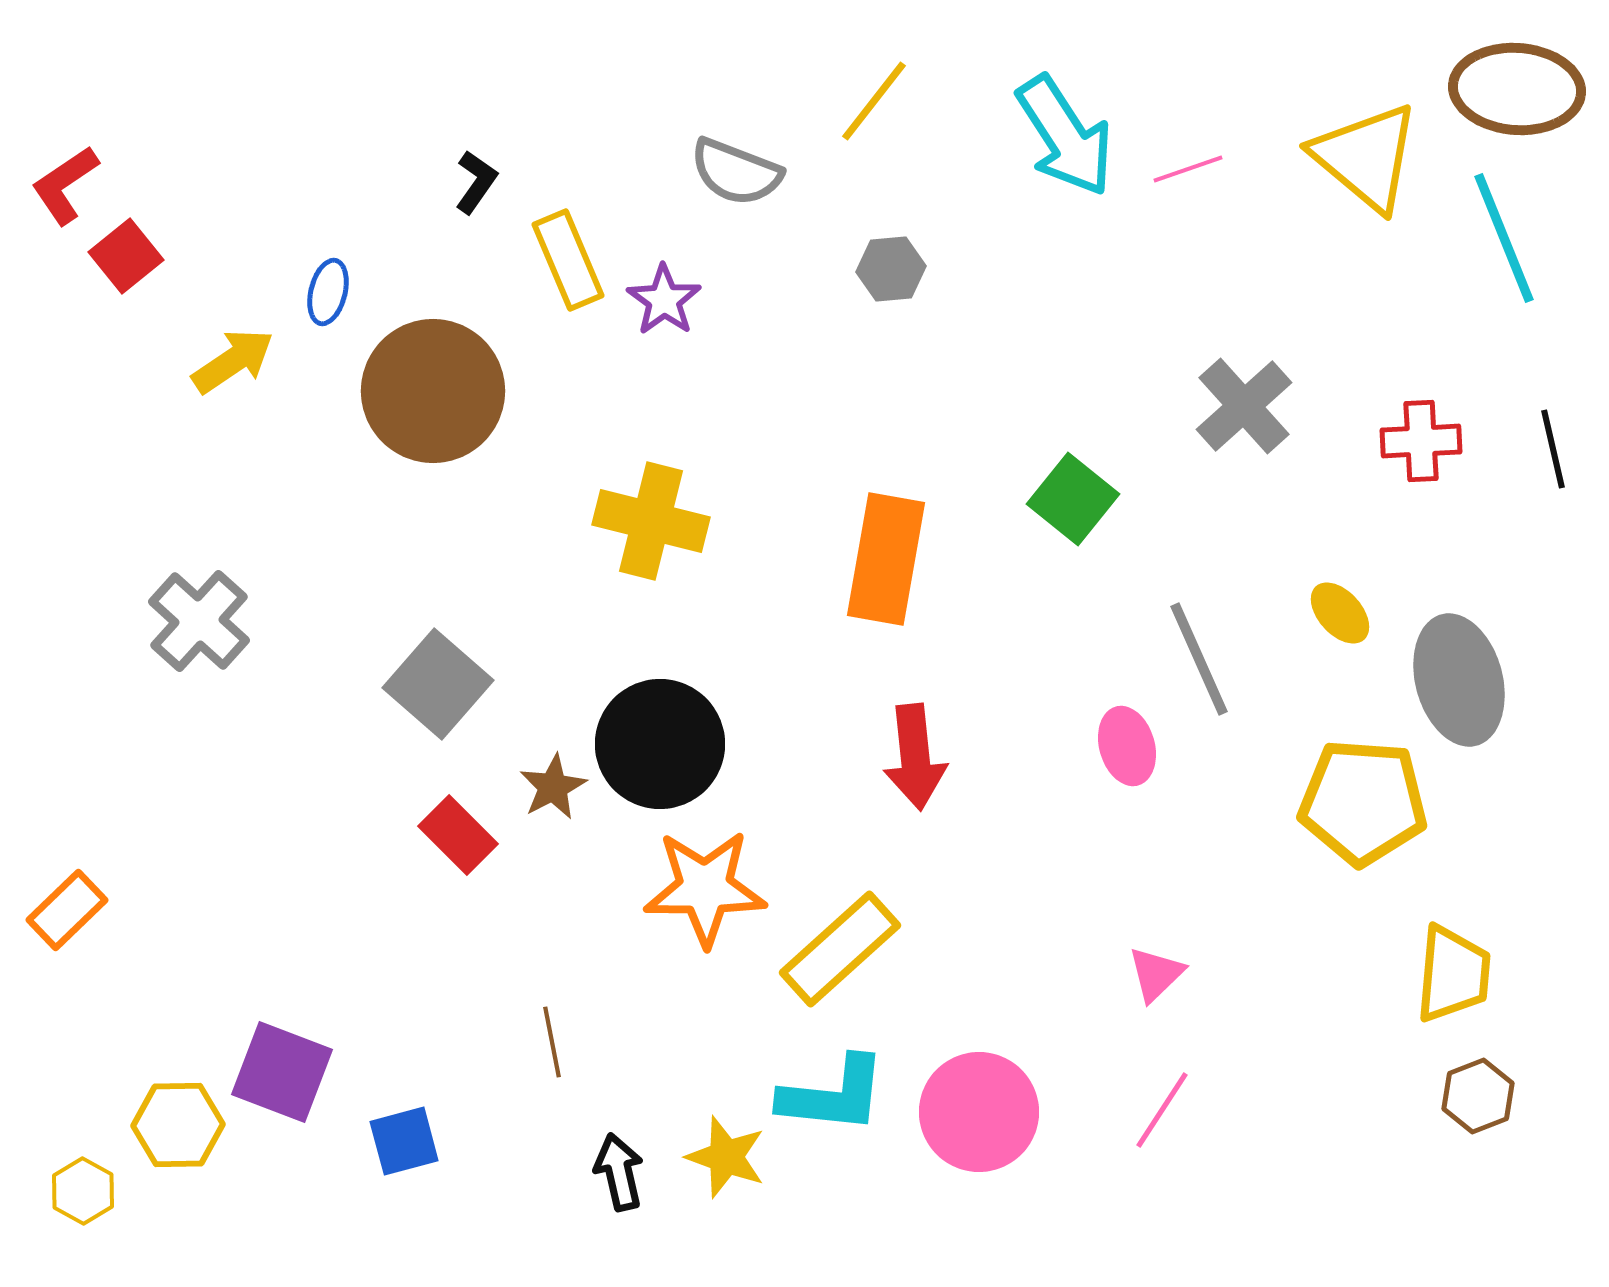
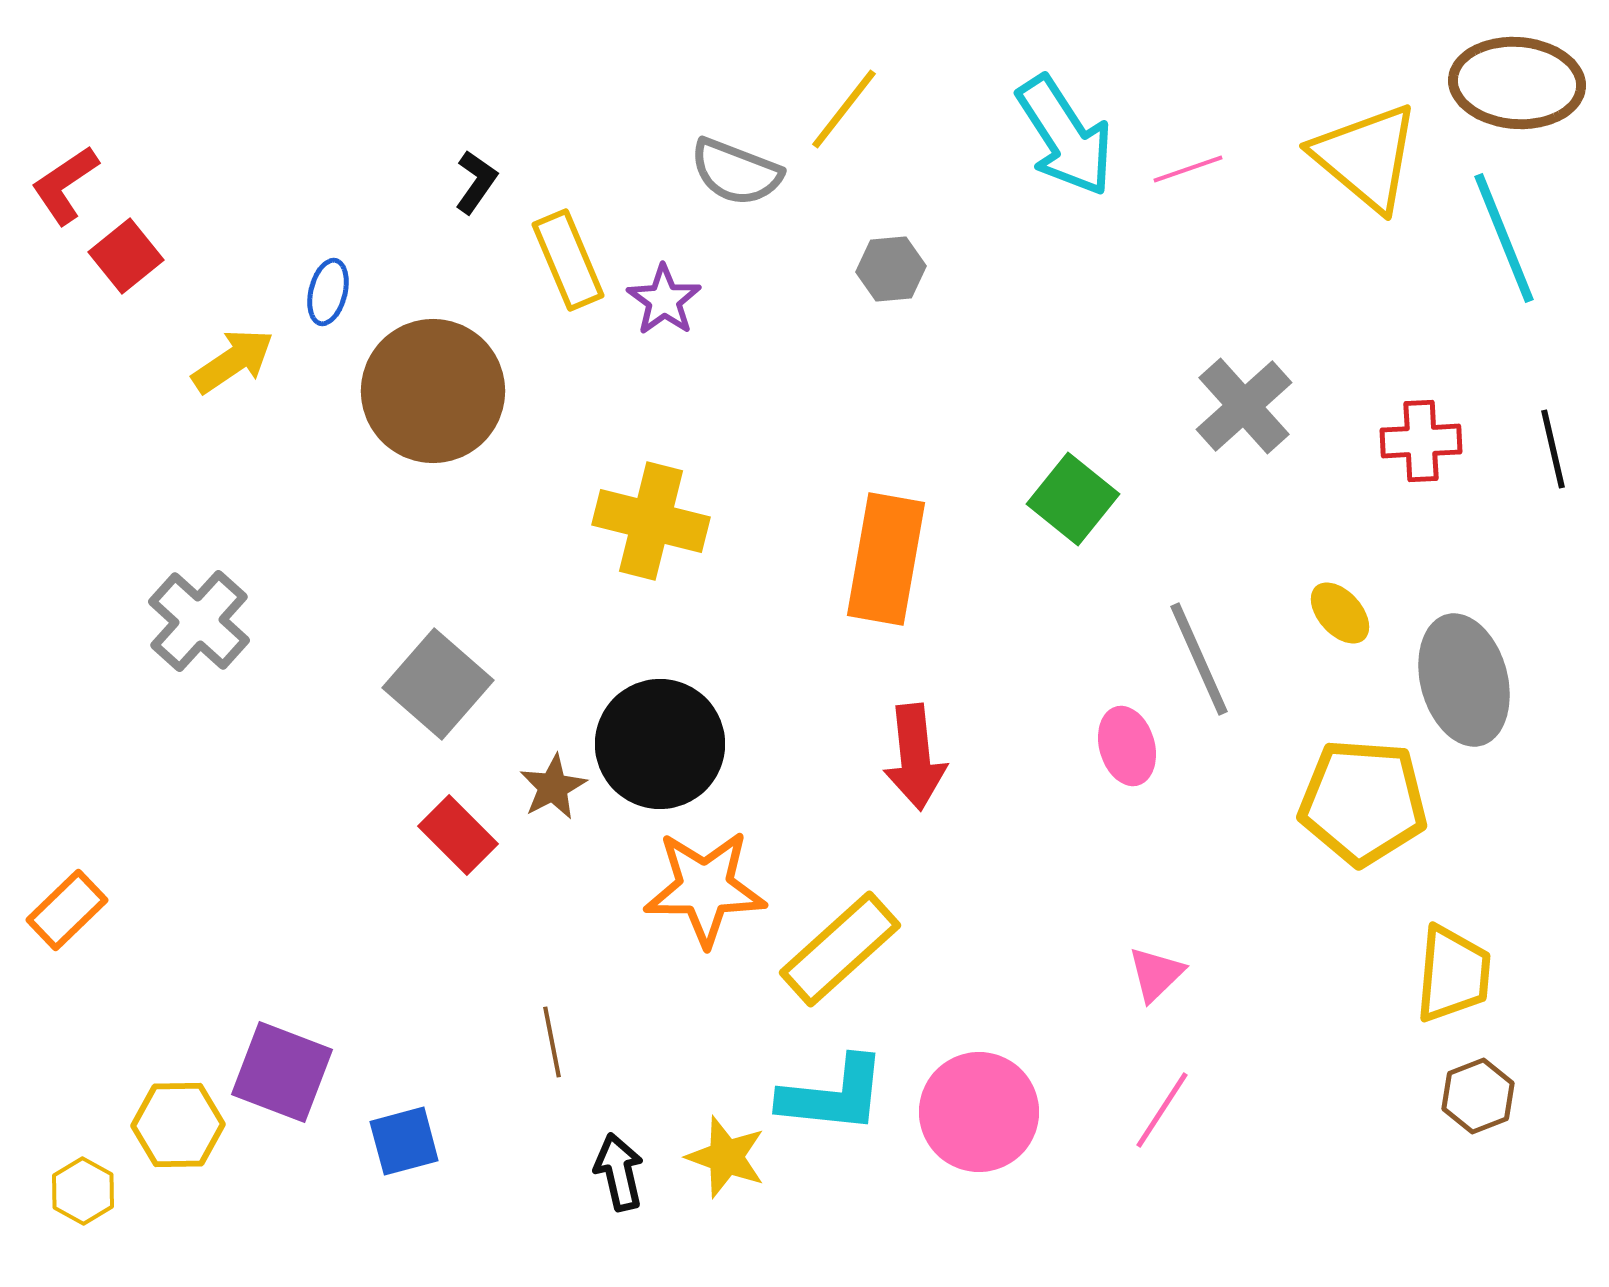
brown ellipse at (1517, 89): moved 6 px up
yellow line at (874, 101): moved 30 px left, 8 px down
gray ellipse at (1459, 680): moved 5 px right
